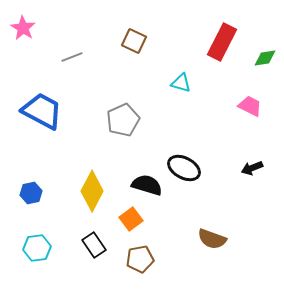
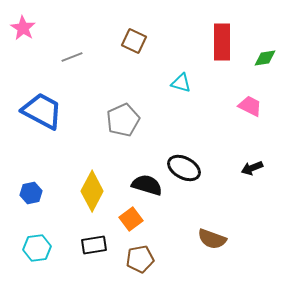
red rectangle: rotated 27 degrees counterclockwise
black rectangle: rotated 65 degrees counterclockwise
